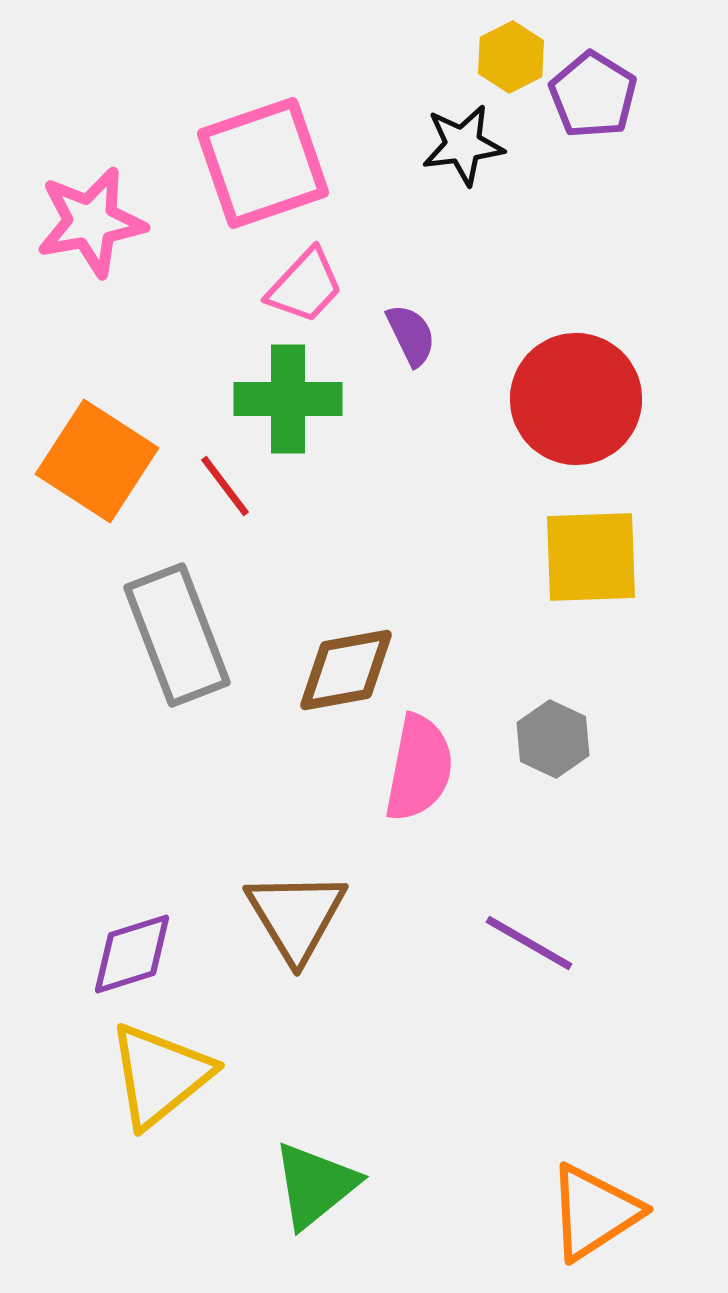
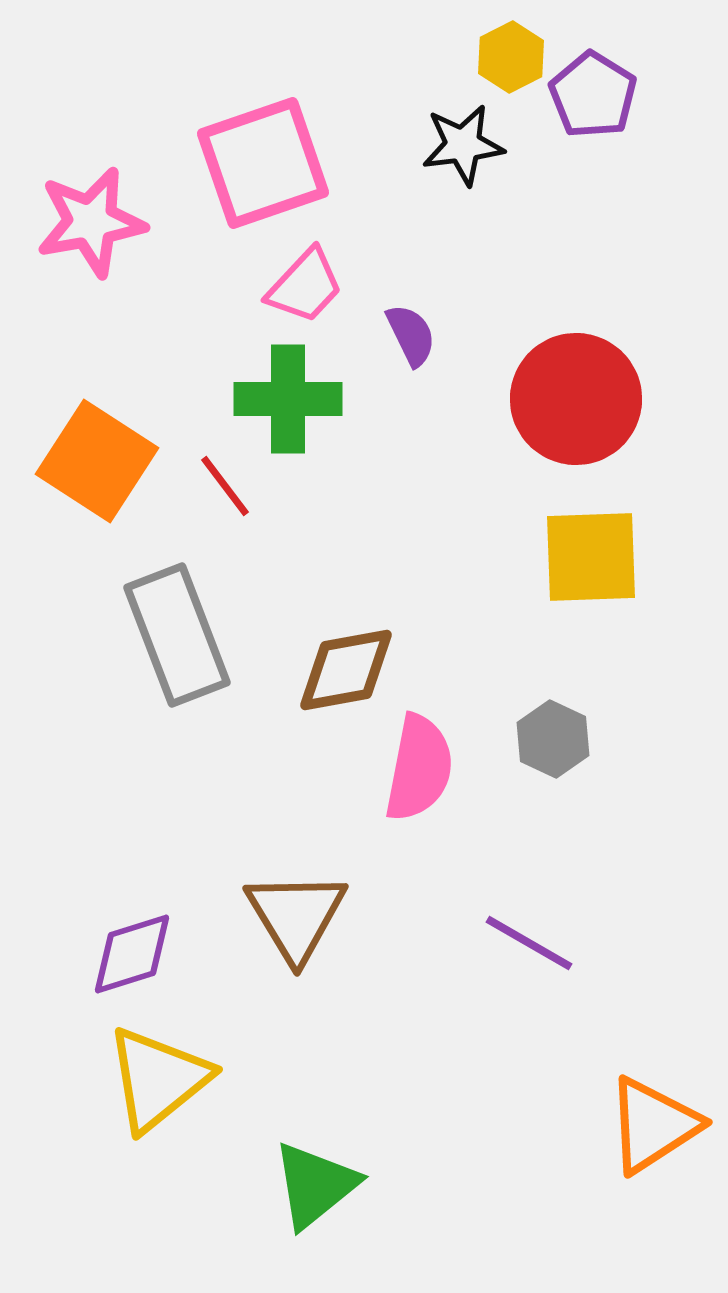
yellow triangle: moved 2 px left, 4 px down
orange triangle: moved 59 px right, 87 px up
